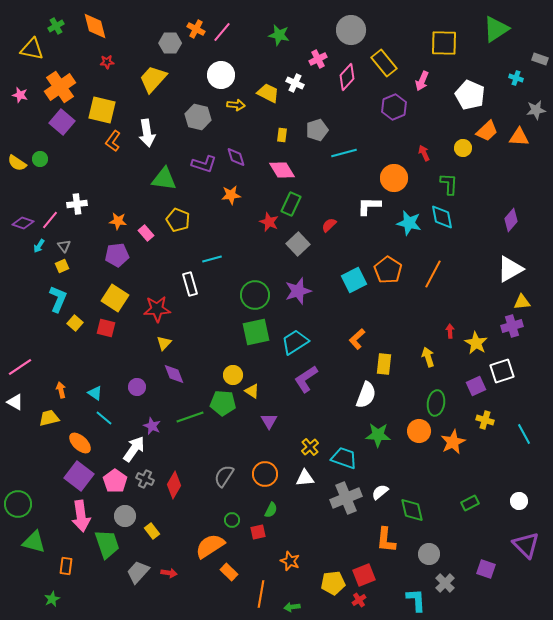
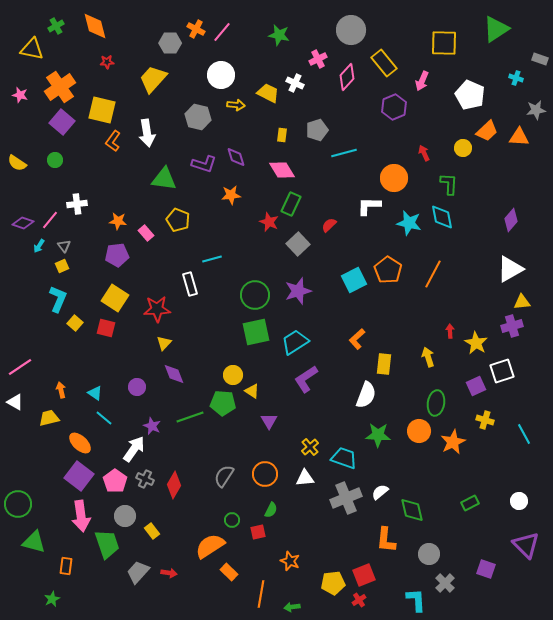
green circle at (40, 159): moved 15 px right, 1 px down
